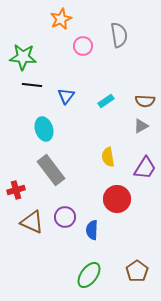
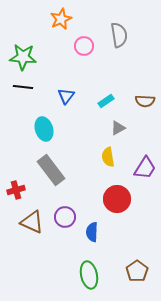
pink circle: moved 1 px right
black line: moved 9 px left, 2 px down
gray triangle: moved 23 px left, 2 px down
blue semicircle: moved 2 px down
green ellipse: rotated 48 degrees counterclockwise
